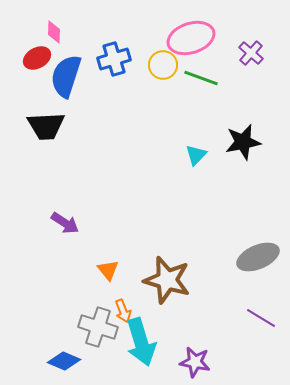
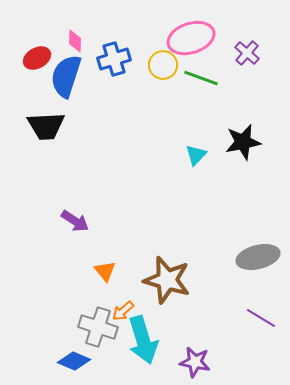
pink diamond: moved 21 px right, 9 px down
purple cross: moved 4 px left
purple arrow: moved 10 px right, 2 px up
gray ellipse: rotated 9 degrees clockwise
orange triangle: moved 3 px left, 1 px down
orange arrow: rotated 70 degrees clockwise
cyan arrow: moved 2 px right, 2 px up
blue diamond: moved 10 px right
